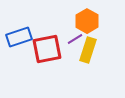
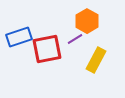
yellow rectangle: moved 8 px right, 10 px down; rotated 10 degrees clockwise
